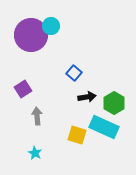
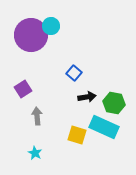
green hexagon: rotated 20 degrees counterclockwise
